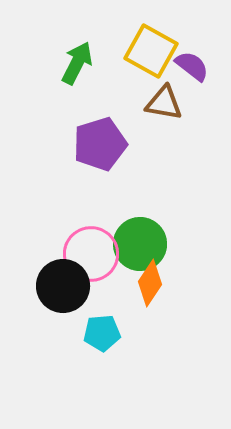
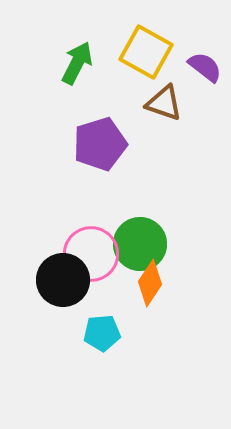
yellow square: moved 5 px left, 1 px down
purple semicircle: moved 13 px right, 1 px down
brown triangle: rotated 9 degrees clockwise
black circle: moved 6 px up
